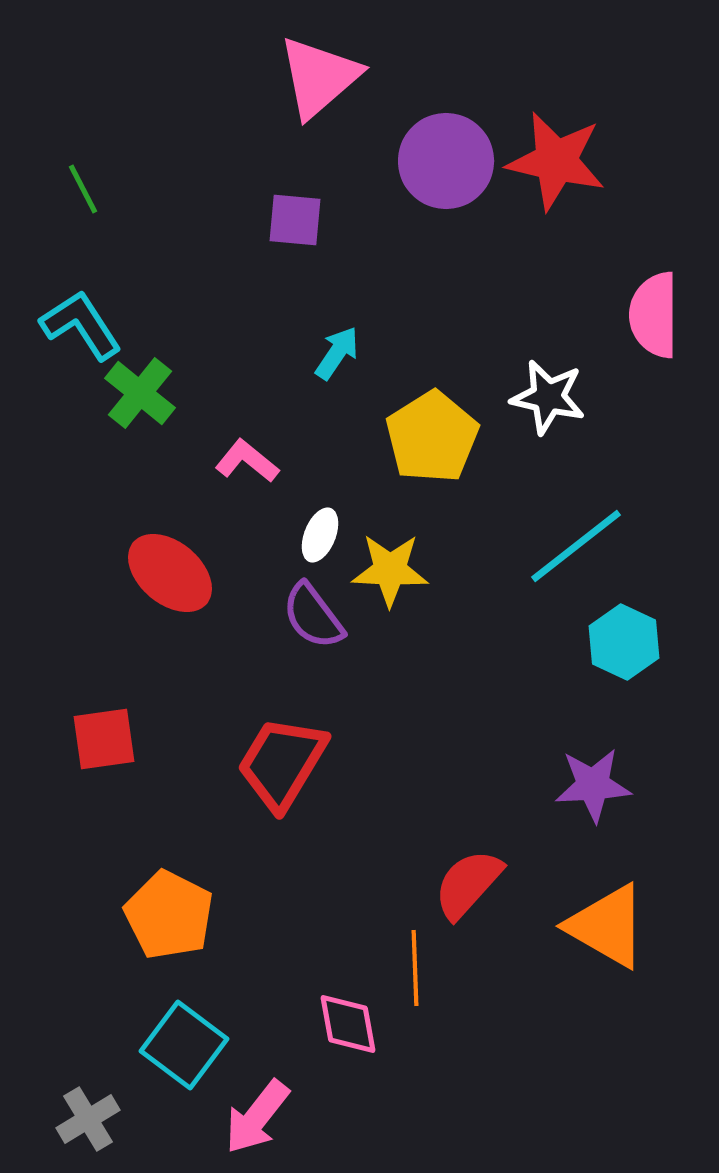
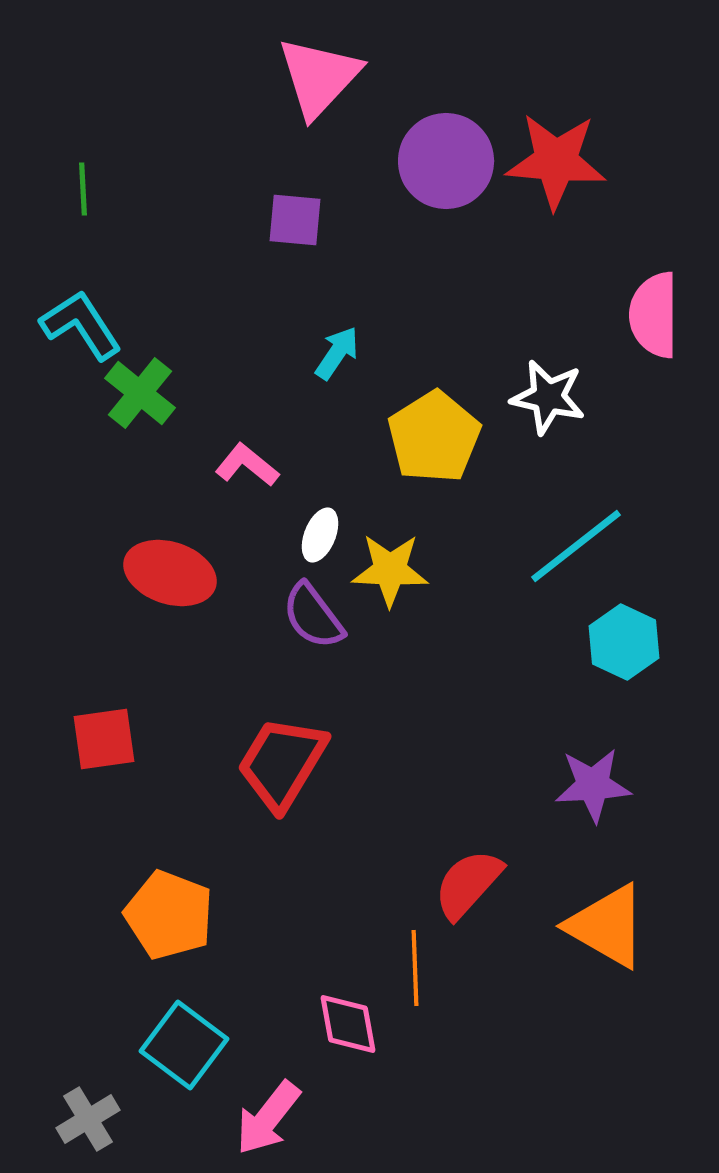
pink triangle: rotated 6 degrees counterclockwise
red star: rotated 8 degrees counterclockwise
green line: rotated 24 degrees clockwise
yellow pentagon: moved 2 px right
pink L-shape: moved 4 px down
red ellipse: rotated 22 degrees counterclockwise
orange pentagon: rotated 6 degrees counterclockwise
pink arrow: moved 11 px right, 1 px down
